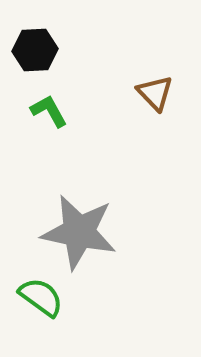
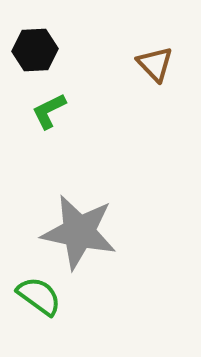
brown triangle: moved 29 px up
green L-shape: rotated 87 degrees counterclockwise
green semicircle: moved 2 px left, 1 px up
